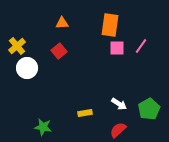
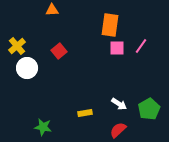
orange triangle: moved 10 px left, 13 px up
